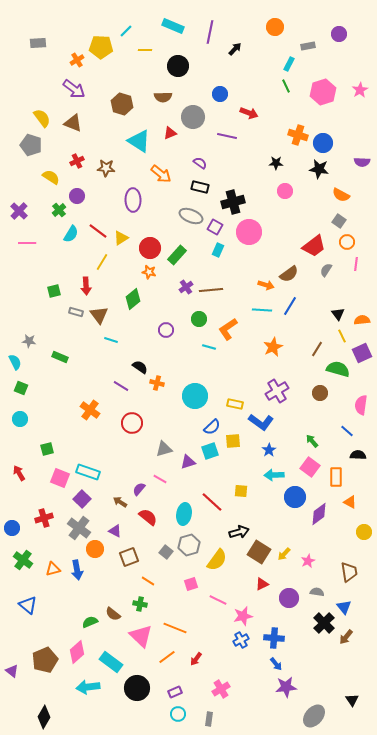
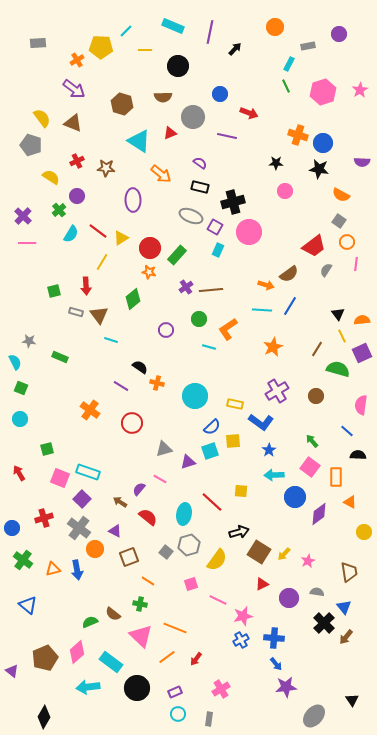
purple cross at (19, 211): moved 4 px right, 5 px down
brown circle at (320, 393): moved 4 px left, 3 px down
brown pentagon at (45, 660): moved 2 px up
